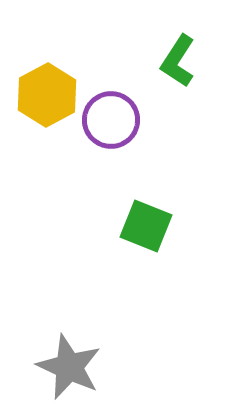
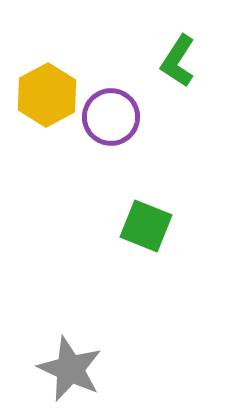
purple circle: moved 3 px up
gray star: moved 1 px right, 2 px down
